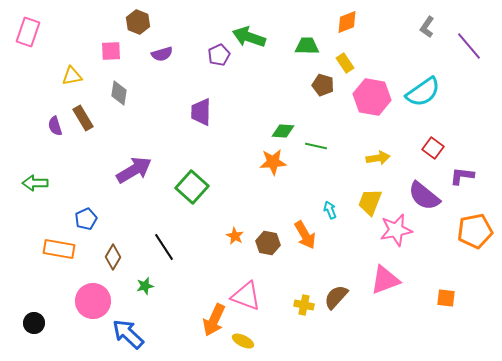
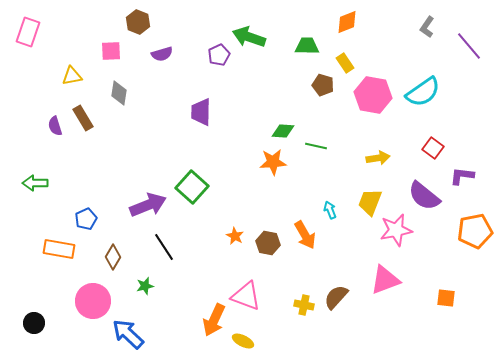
pink hexagon at (372, 97): moved 1 px right, 2 px up
purple arrow at (134, 170): moved 14 px right, 35 px down; rotated 9 degrees clockwise
